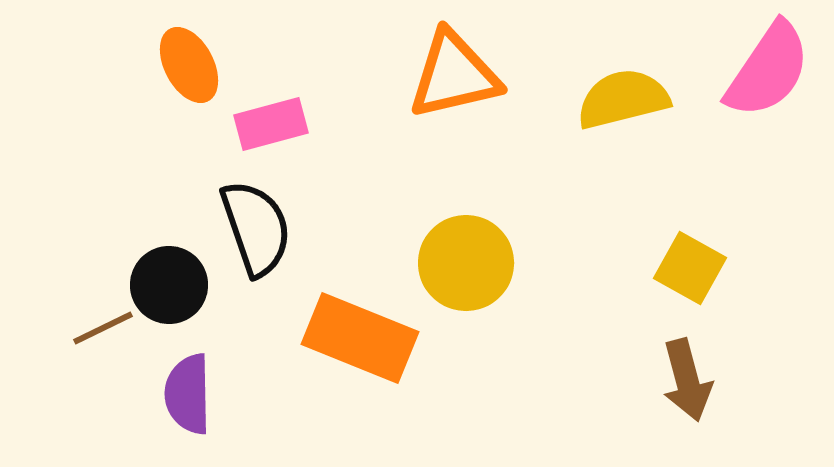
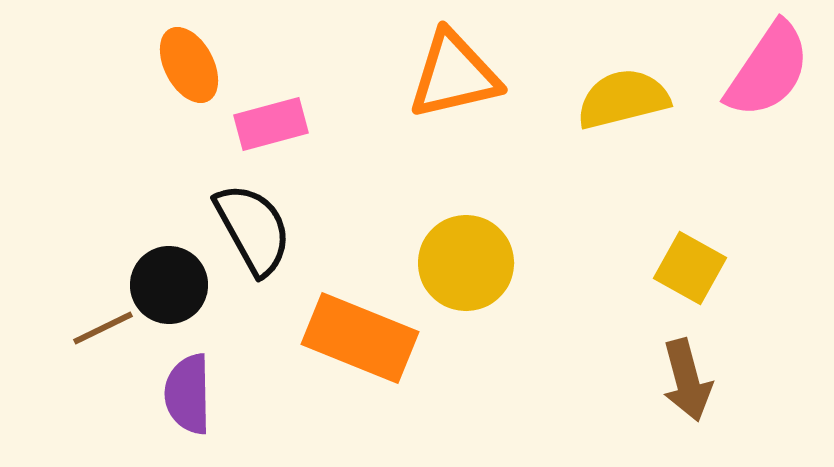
black semicircle: moved 3 px left, 1 px down; rotated 10 degrees counterclockwise
